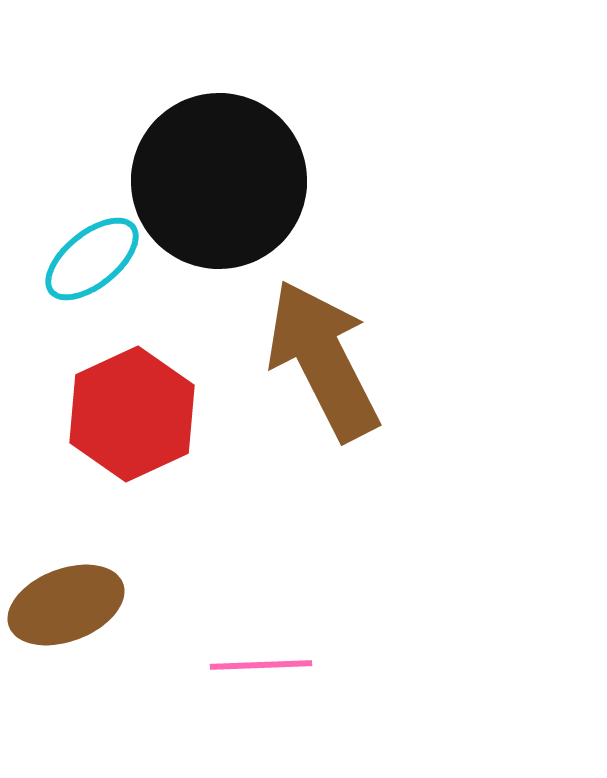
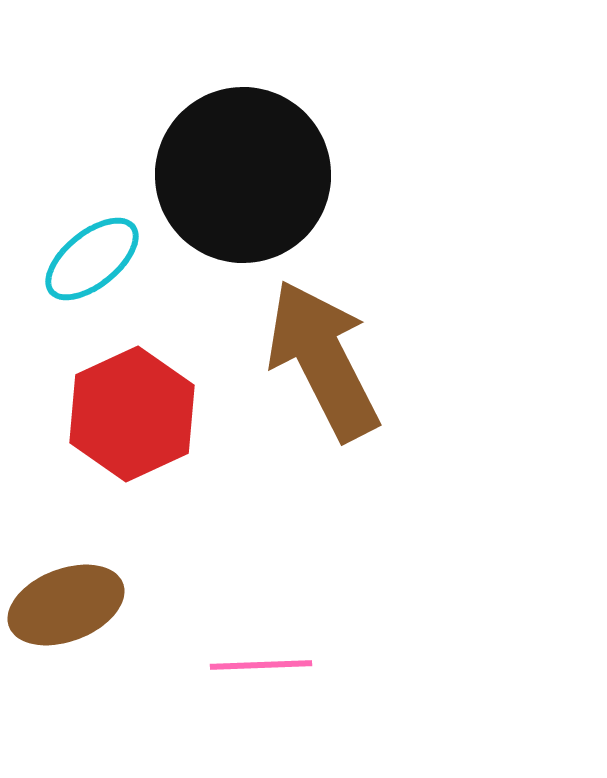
black circle: moved 24 px right, 6 px up
